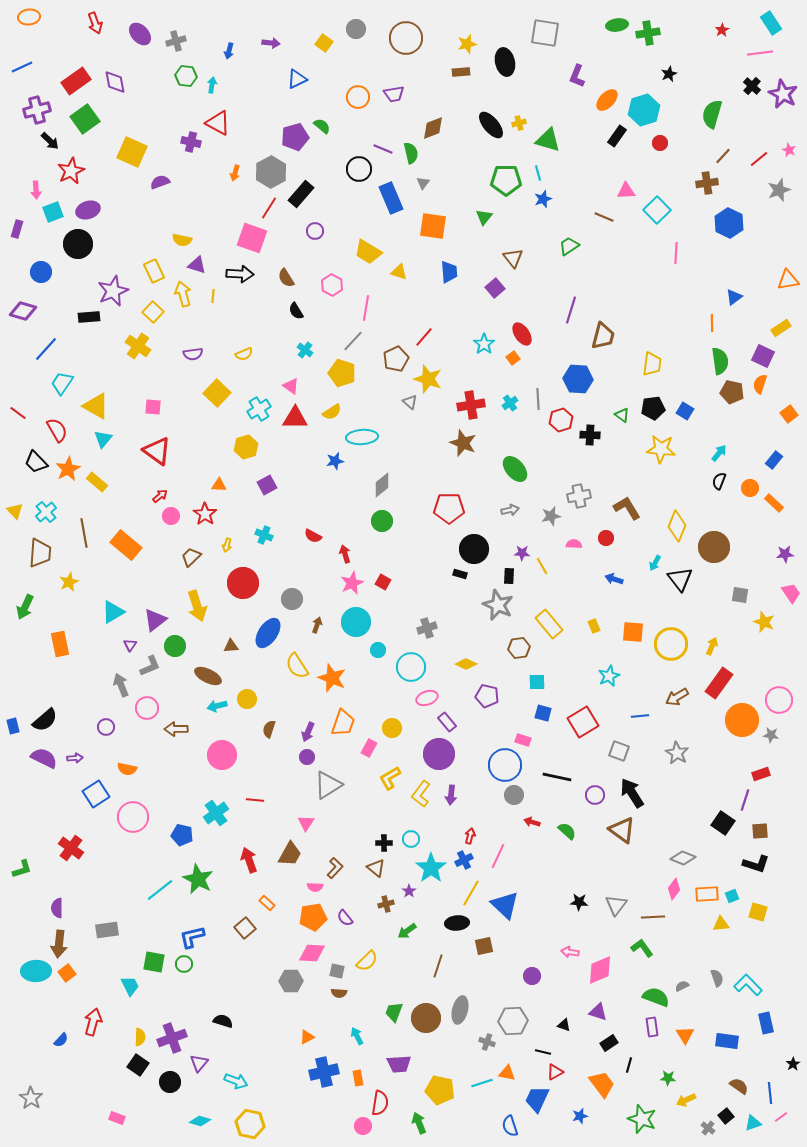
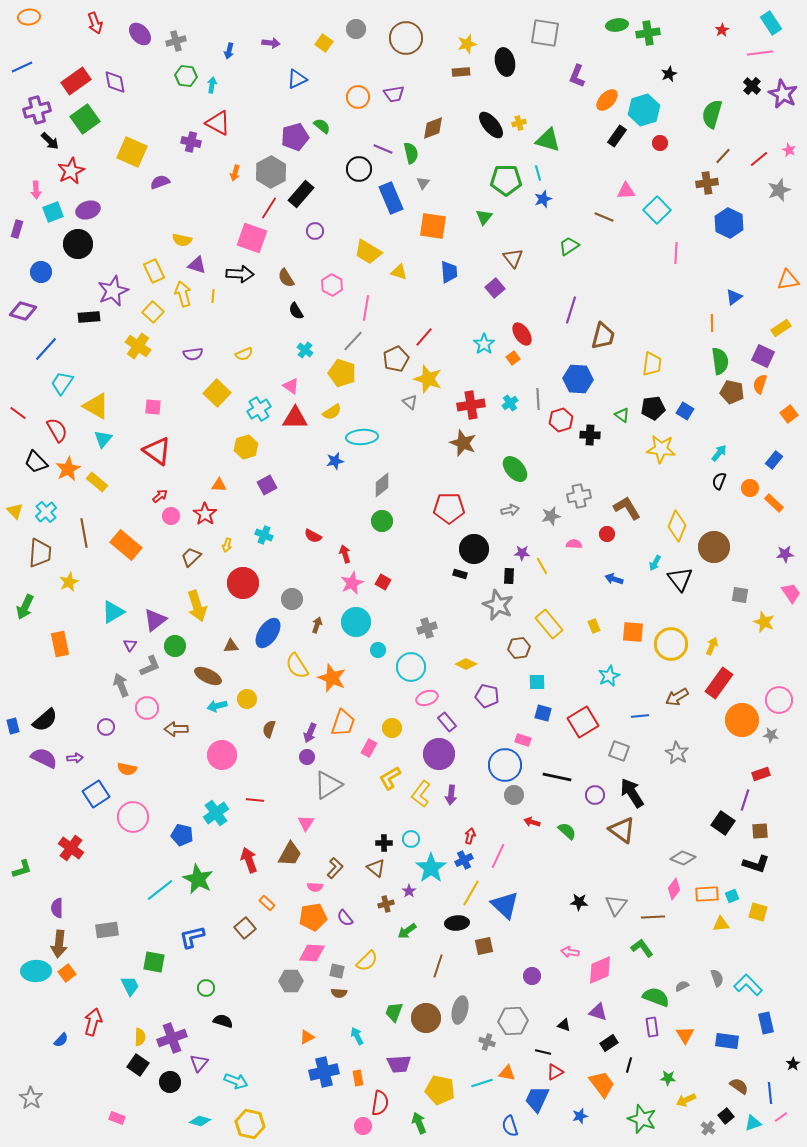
red circle at (606, 538): moved 1 px right, 4 px up
purple arrow at (308, 732): moved 2 px right, 1 px down
green circle at (184, 964): moved 22 px right, 24 px down
